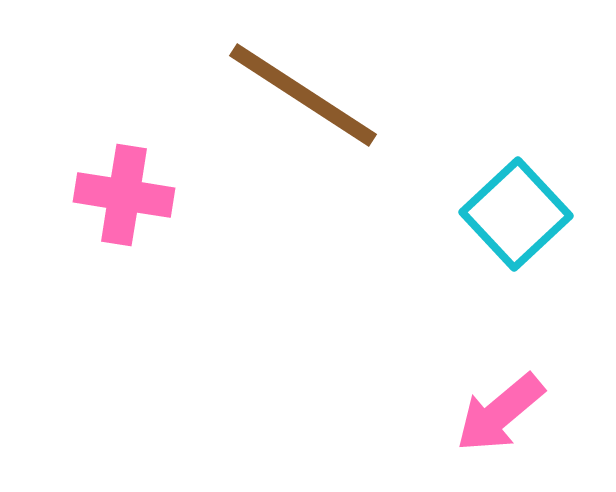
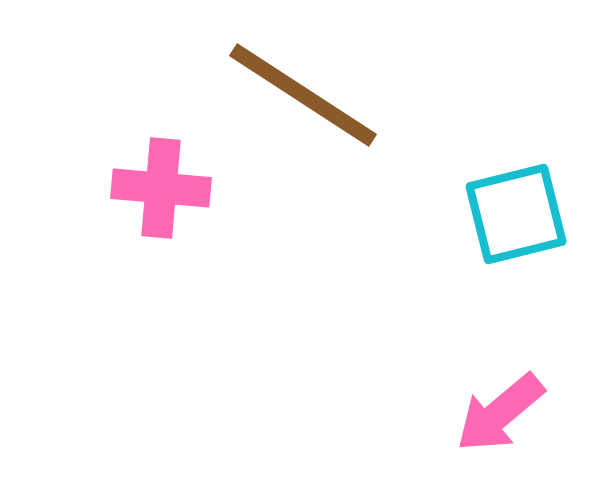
pink cross: moved 37 px right, 7 px up; rotated 4 degrees counterclockwise
cyan square: rotated 29 degrees clockwise
